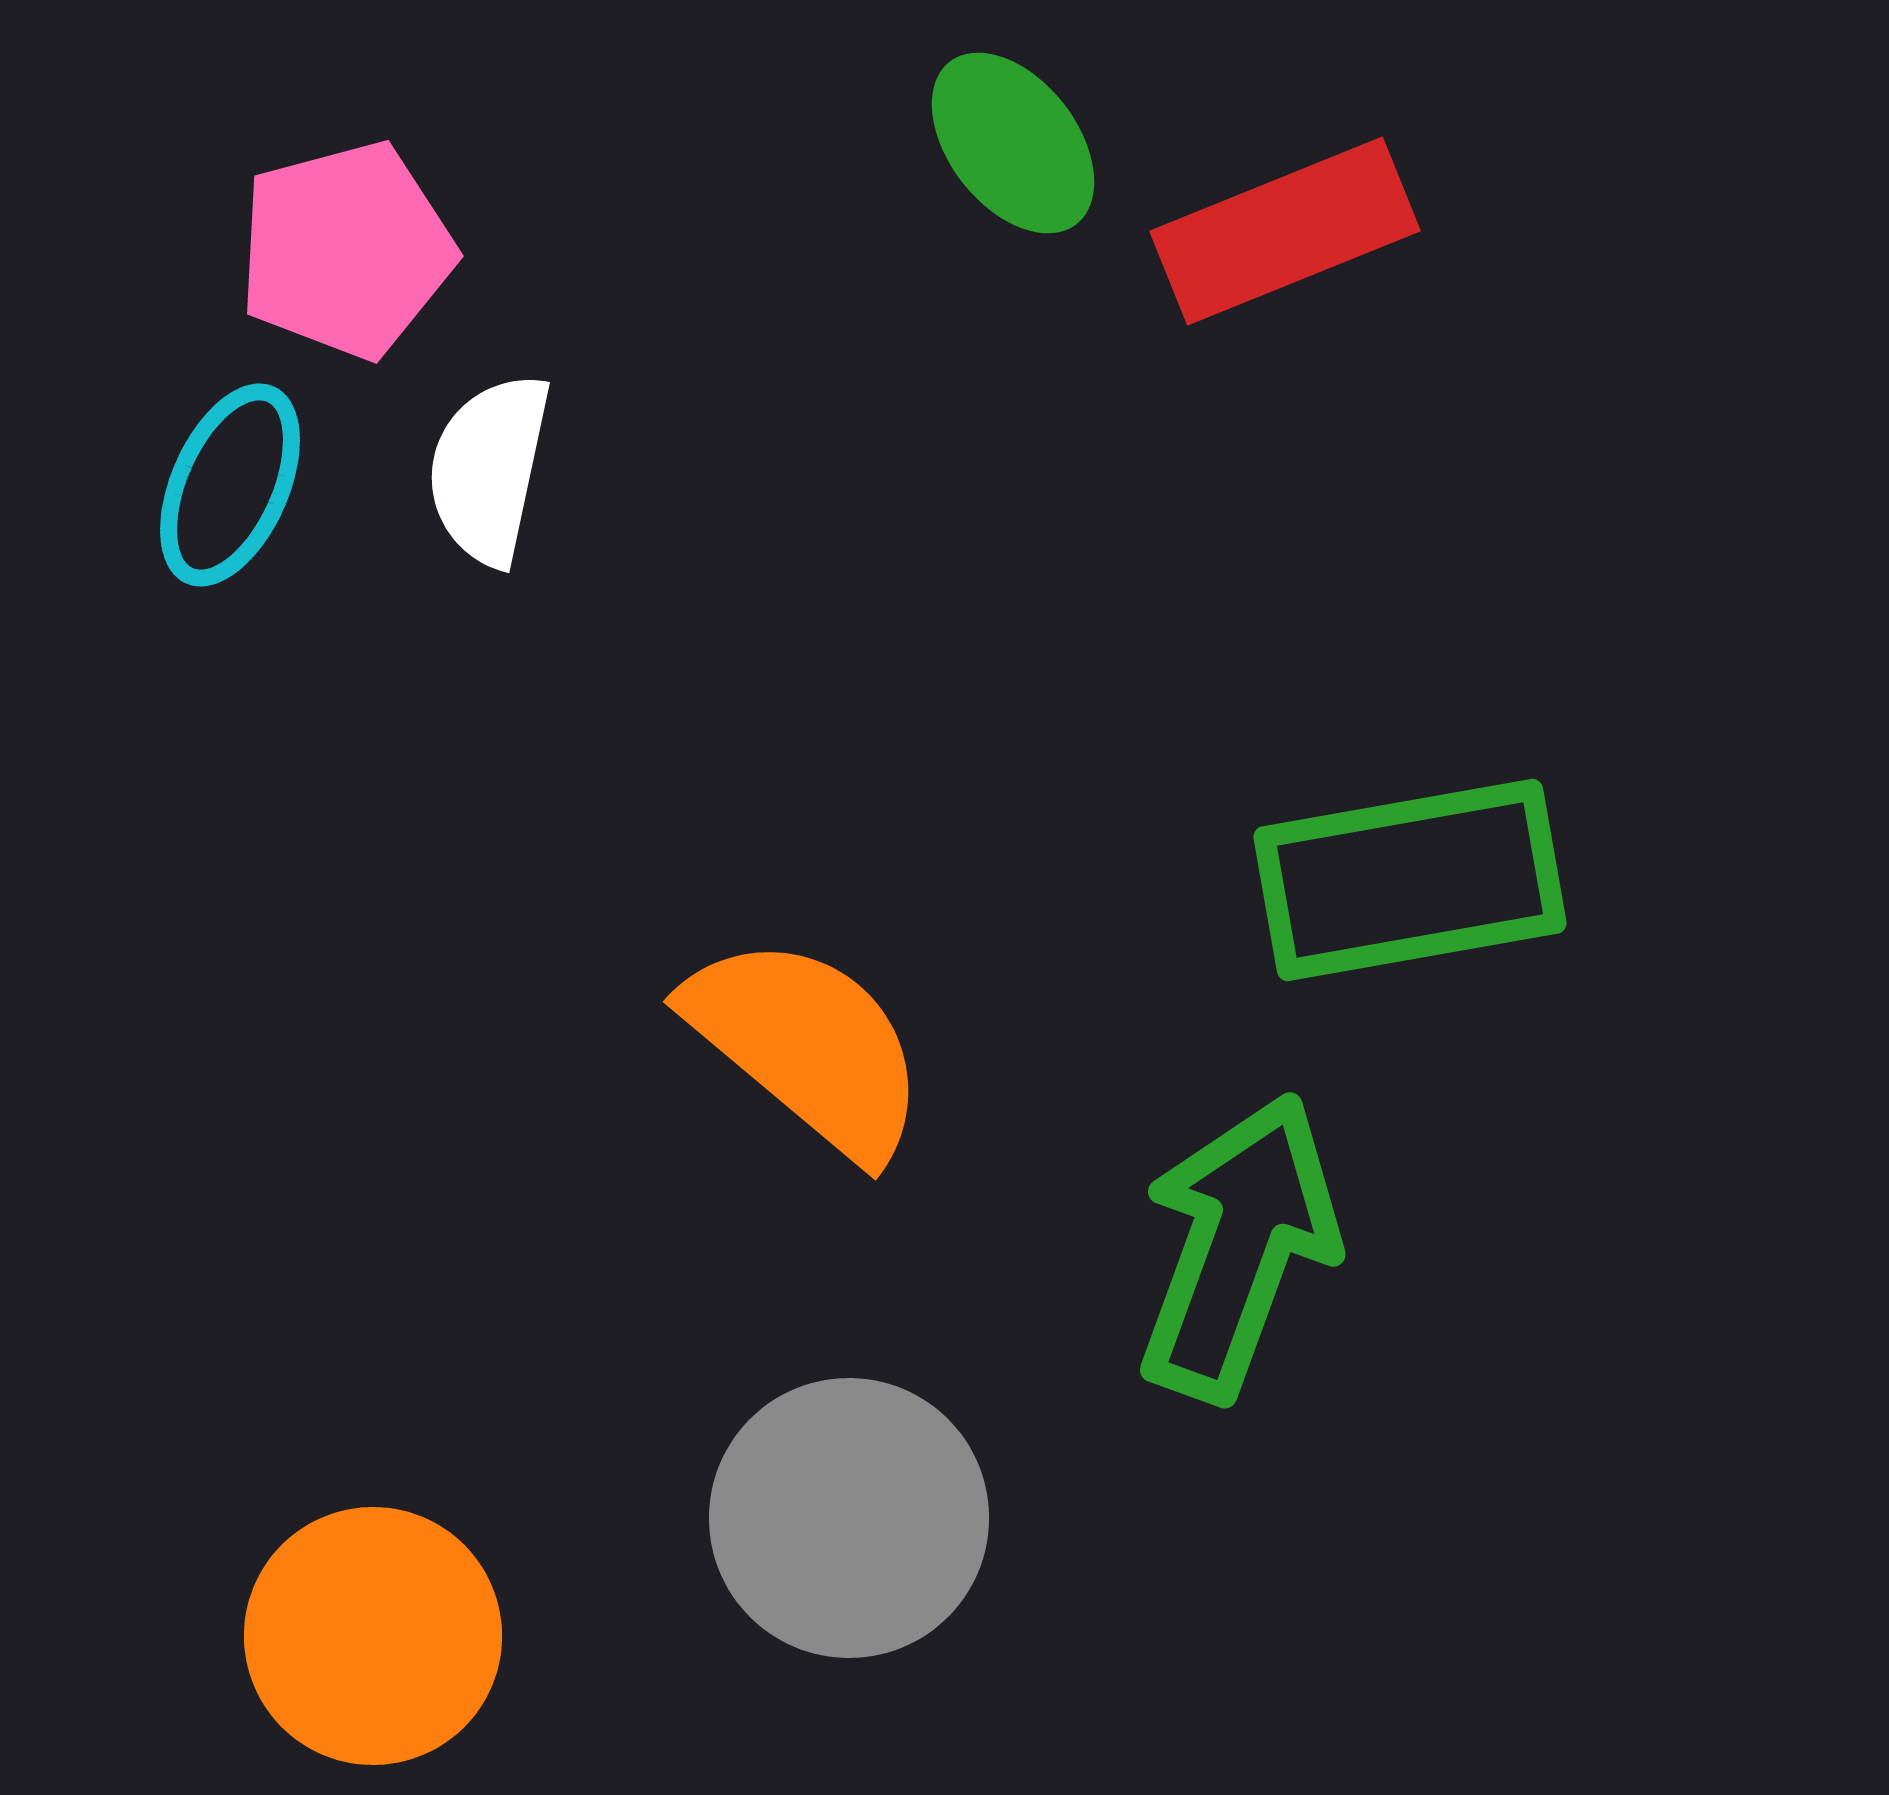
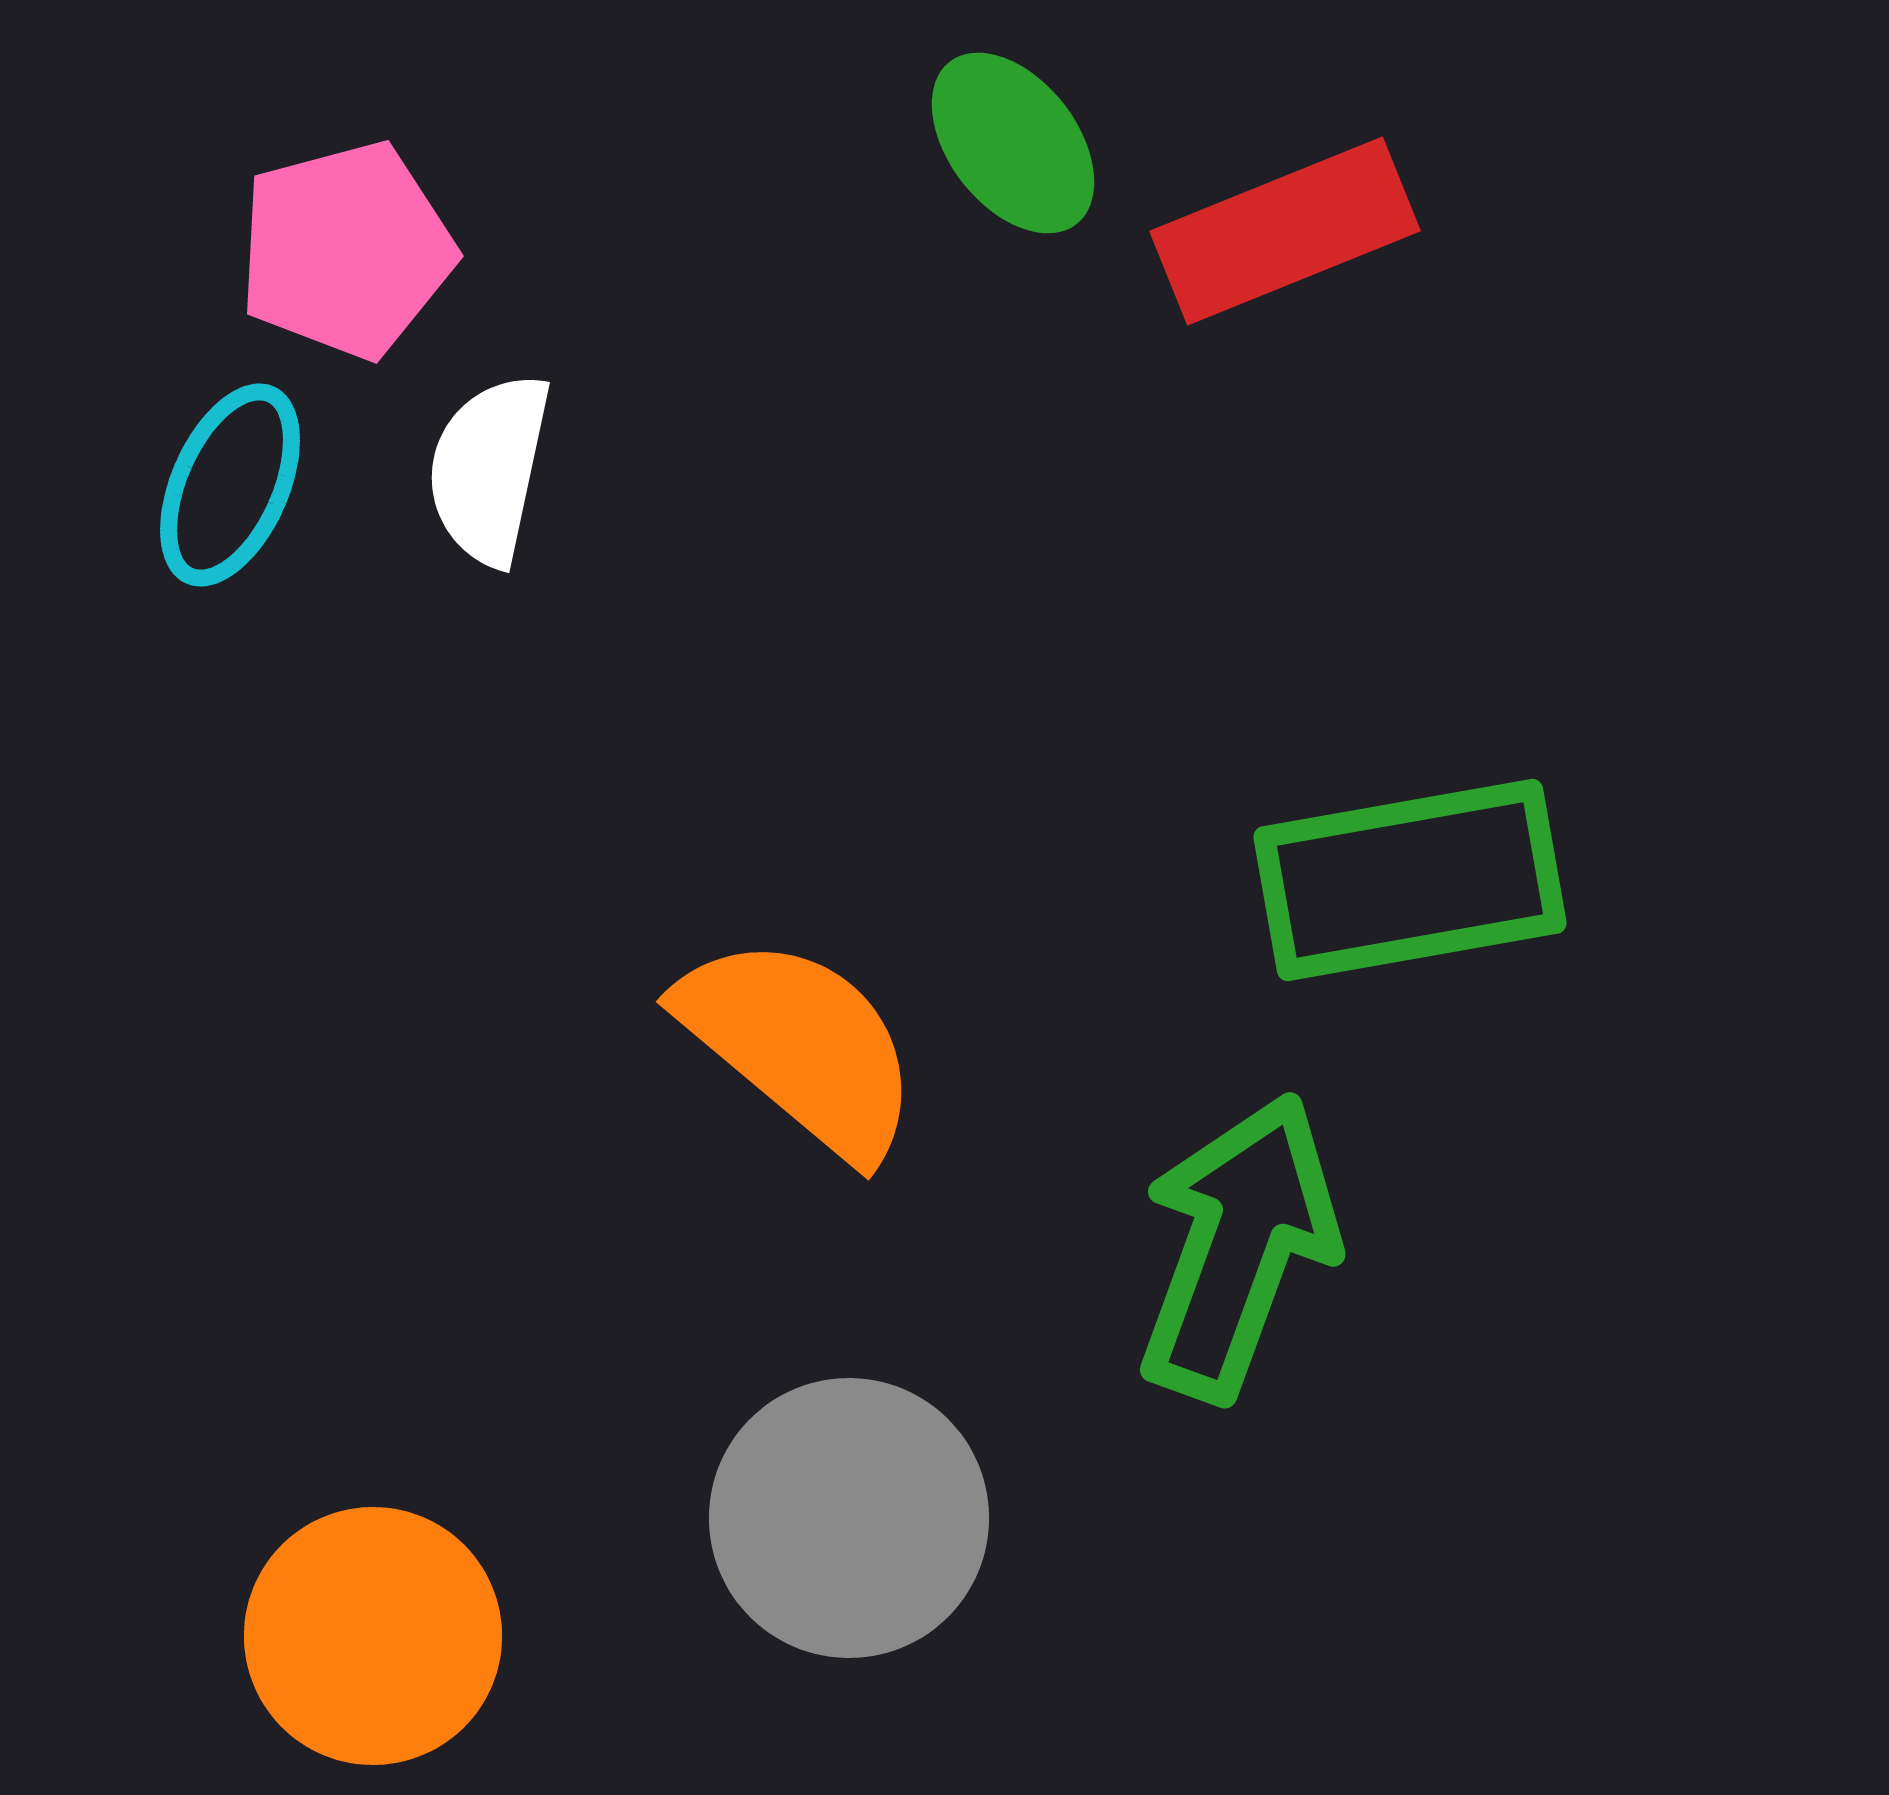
orange semicircle: moved 7 px left
